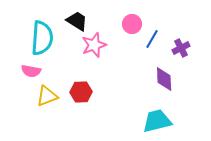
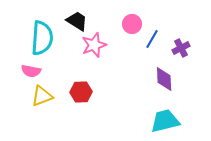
yellow triangle: moved 5 px left
cyan trapezoid: moved 8 px right
